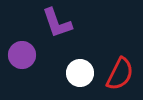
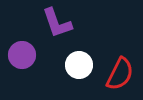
white circle: moved 1 px left, 8 px up
